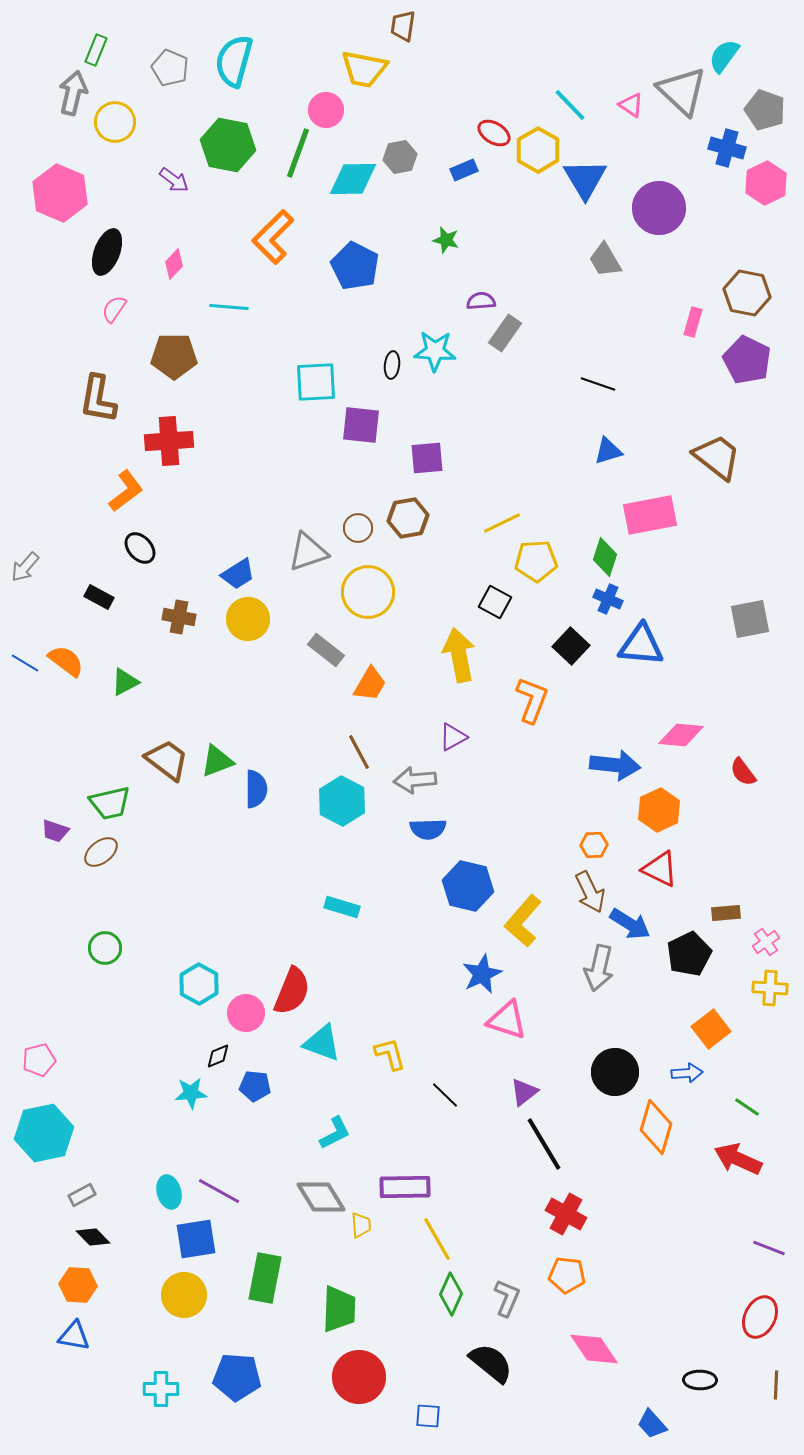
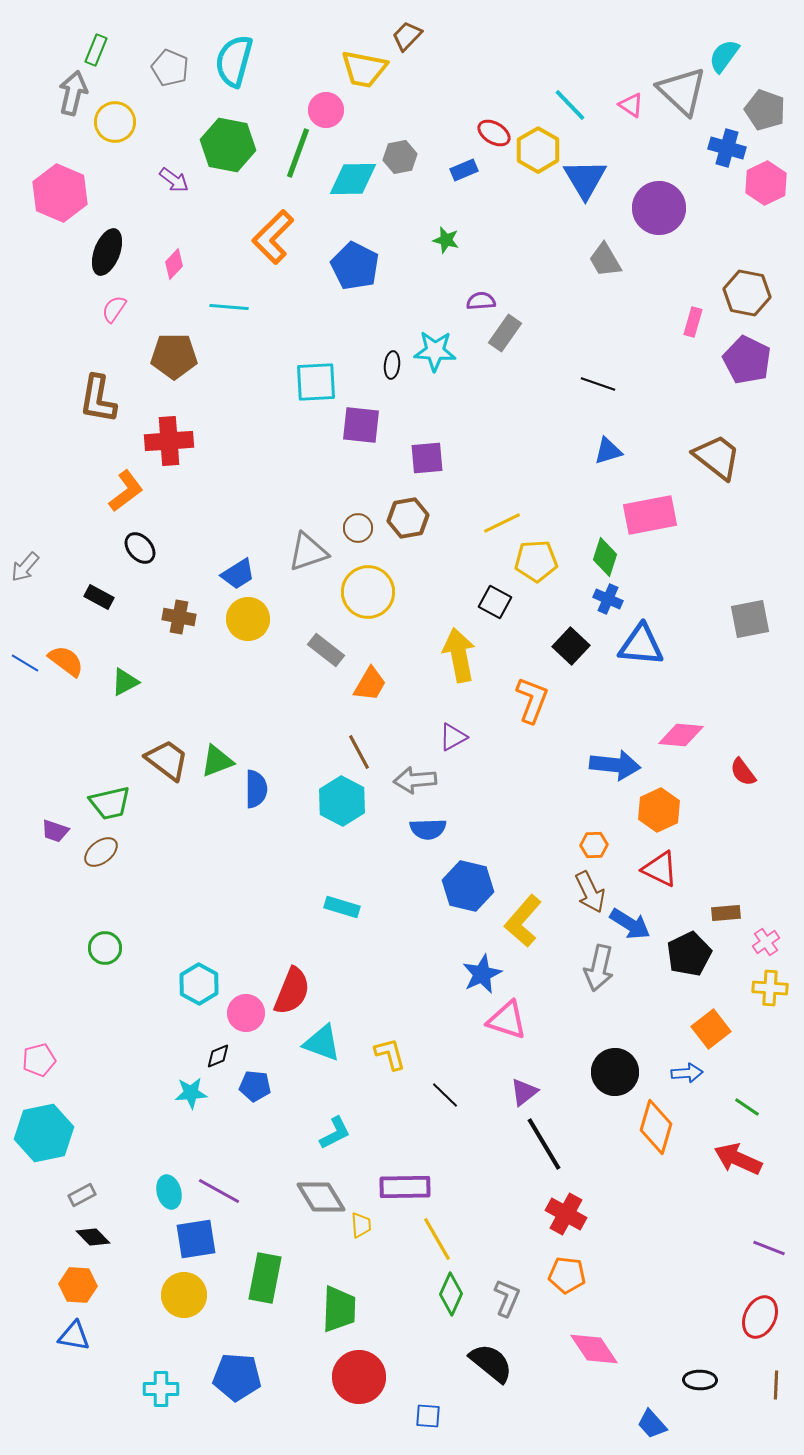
brown trapezoid at (403, 26): moved 4 px right, 10 px down; rotated 36 degrees clockwise
